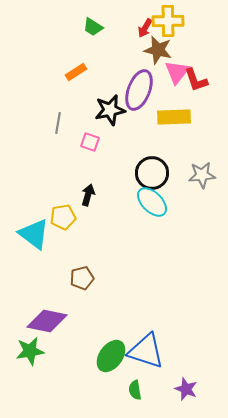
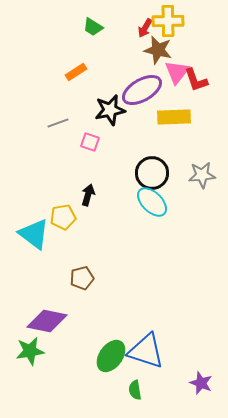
purple ellipse: moved 3 px right; rotated 39 degrees clockwise
gray line: rotated 60 degrees clockwise
purple star: moved 15 px right, 6 px up
